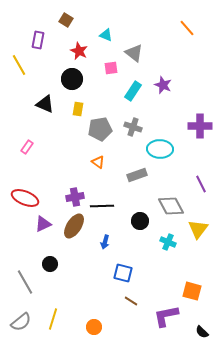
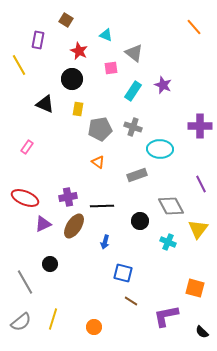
orange line at (187, 28): moved 7 px right, 1 px up
purple cross at (75, 197): moved 7 px left
orange square at (192, 291): moved 3 px right, 3 px up
